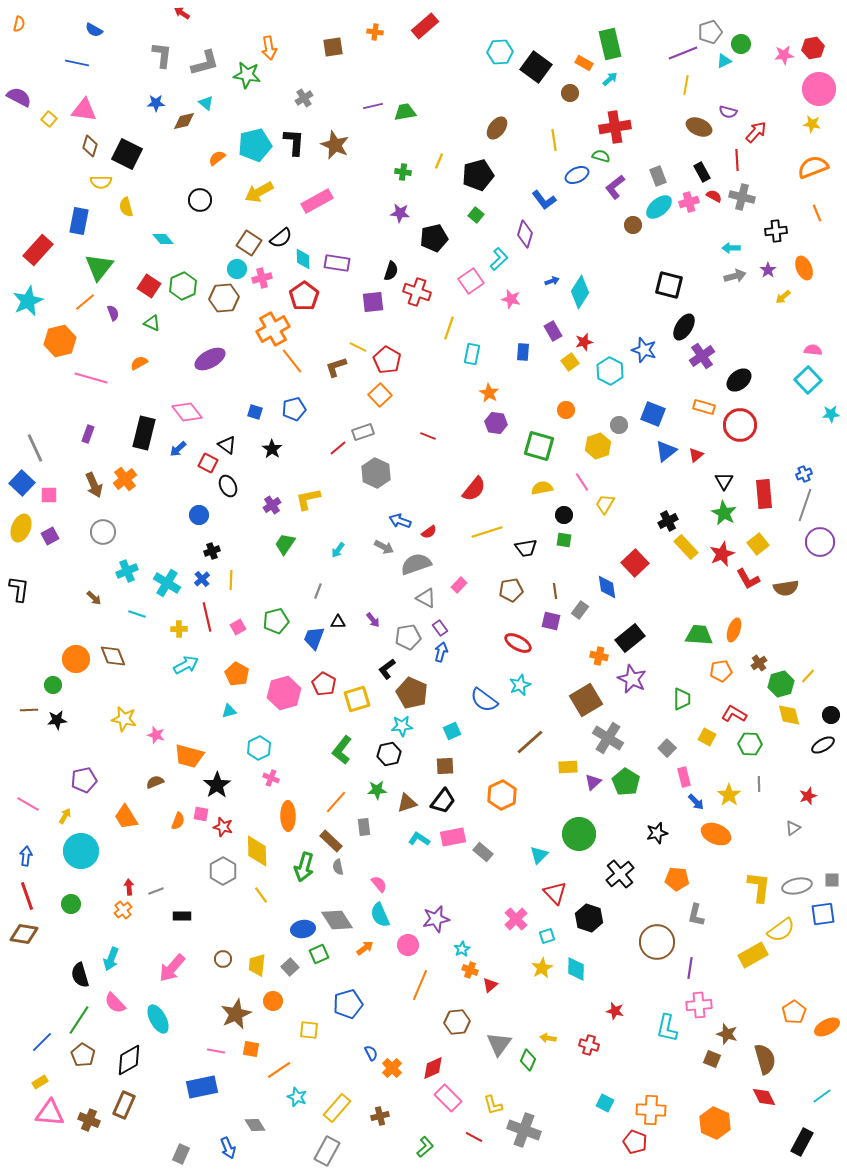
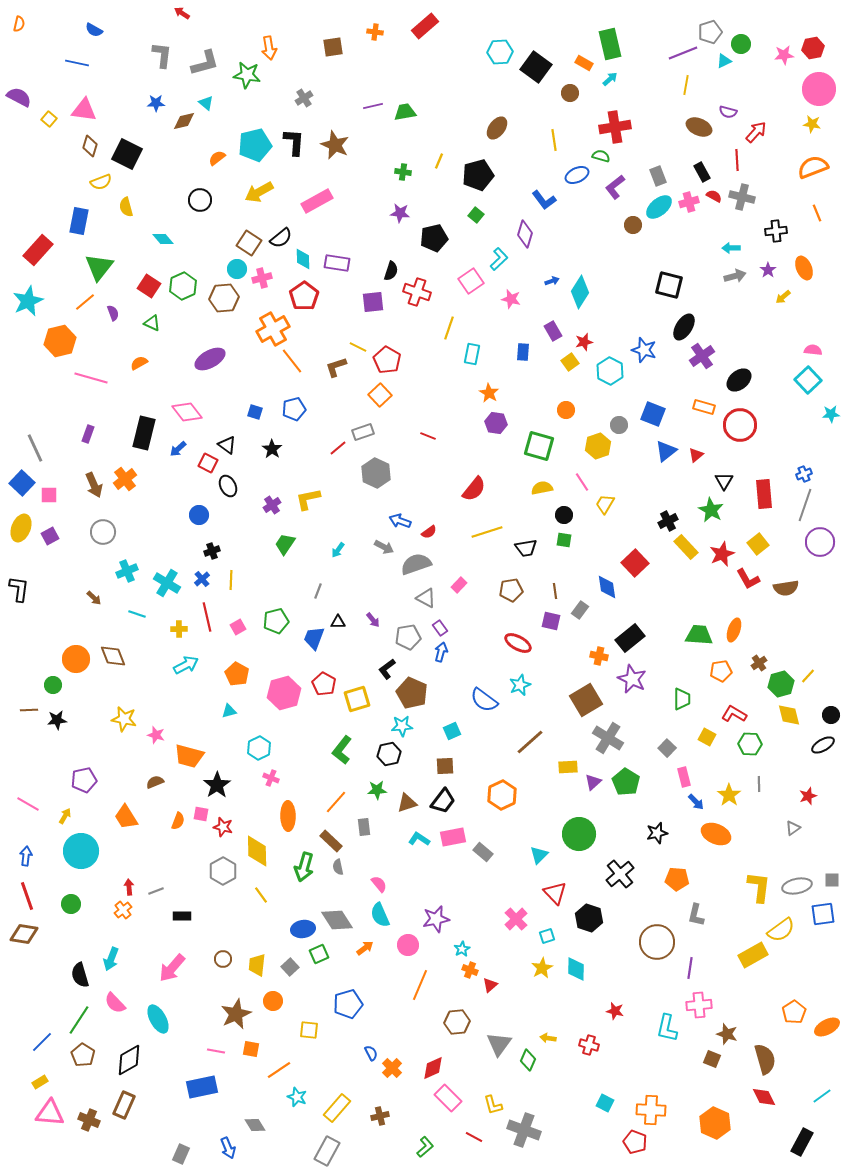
yellow semicircle at (101, 182): rotated 20 degrees counterclockwise
green star at (724, 513): moved 13 px left, 3 px up
